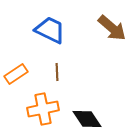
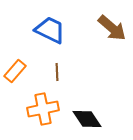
orange rectangle: moved 1 px left, 3 px up; rotated 15 degrees counterclockwise
